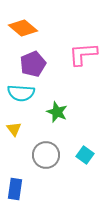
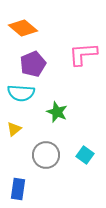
yellow triangle: rotated 28 degrees clockwise
blue rectangle: moved 3 px right
